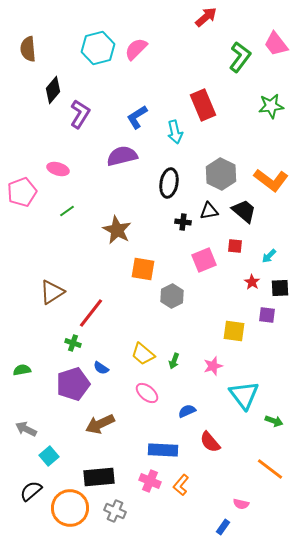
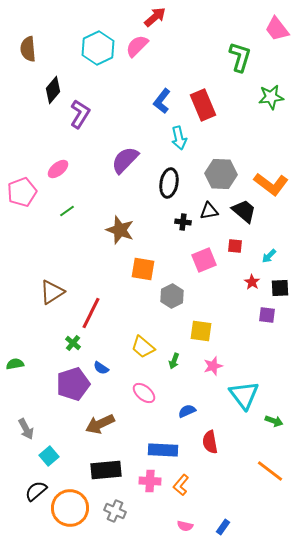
red arrow at (206, 17): moved 51 px left
pink trapezoid at (276, 44): moved 1 px right, 15 px up
cyan hexagon at (98, 48): rotated 12 degrees counterclockwise
pink semicircle at (136, 49): moved 1 px right, 3 px up
green L-shape at (240, 57): rotated 20 degrees counterclockwise
green star at (271, 106): moved 9 px up
blue L-shape at (137, 117): moved 25 px right, 16 px up; rotated 20 degrees counterclockwise
cyan arrow at (175, 132): moved 4 px right, 6 px down
purple semicircle at (122, 156): moved 3 px right, 4 px down; rotated 32 degrees counterclockwise
pink ellipse at (58, 169): rotated 55 degrees counterclockwise
gray hexagon at (221, 174): rotated 24 degrees counterclockwise
orange L-shape at (271, 180): moved 4 px down
brown star at (117, 230): moved 3 px right; rotated 8 degrees counterclockwise
red line at (91, 313): rotated 12 degrees counterclockwise
yellow square at (234, 331): moved 33 px left
green cross at (73, 343): rotated 21 degrees clockwise
yellow trapezoid at (143, 354): moved 7 px up
green semicircle at (22, 370): moved 7 px left, 6 px up
pink ellipse at (147, 393): moved 3 px left
gray arrow at (26, 429): rotated 145 degrees counterclockwise
red semicircle at (210, 442): rotated 30 degrees clockwise
orange line at (270, 469): moved 2 px down
black rectangle at (99, 477): moved 7 px right, 7 px up
pink cross at (150, 481): rotated 20 degrees counterclockwise
black semicircle at (31, 491): moved 5 px right
pink semicircle at (241, 504): moved 56 px left, 22 px down
